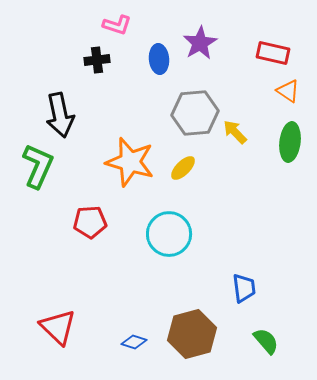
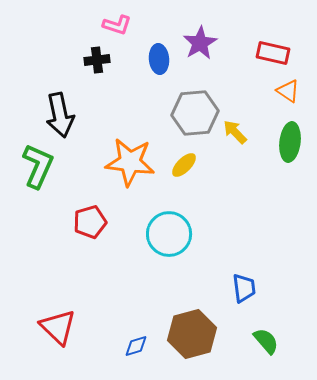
orange star: rotated 9 degrees counterclockwise
yellow ellipse: moved 1 px right, 3 px up
red pentagon: rotated 12 degrees counterclockwise
blue diamond: moved 2 px right, 4 px down; rotated 35 degrees counterclockwise
